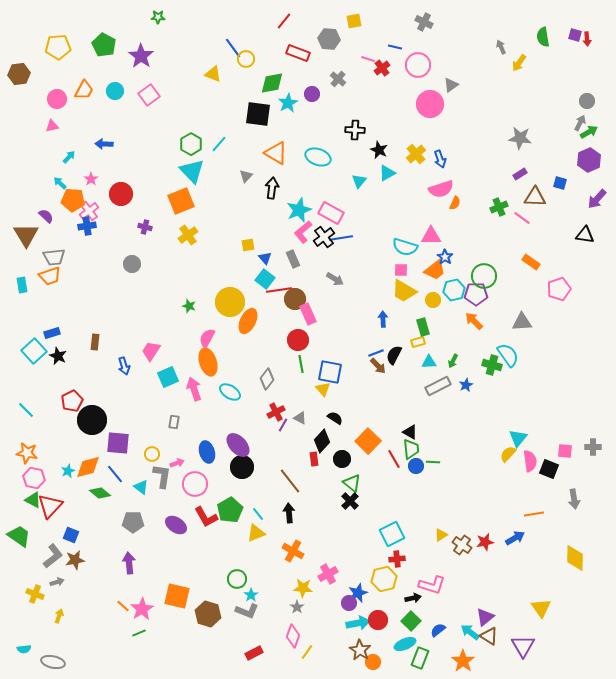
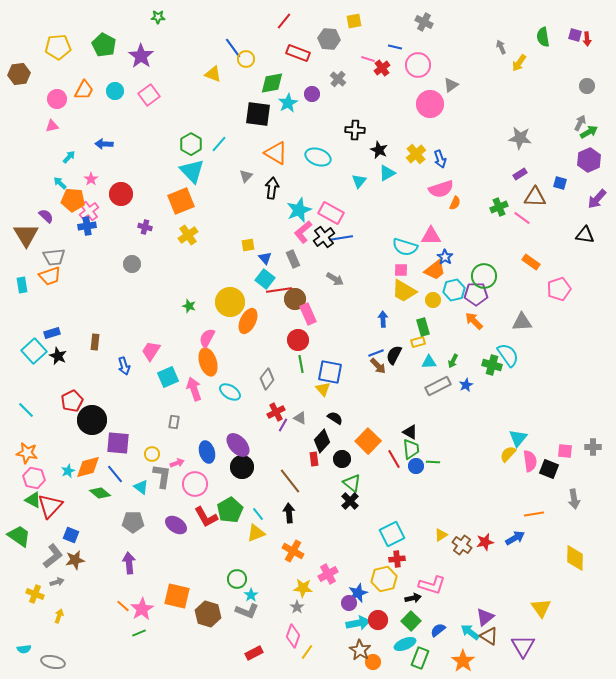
gray circle at (587, 101): moved 15 px up
